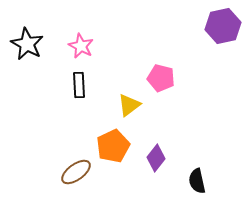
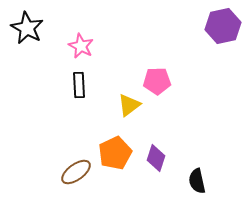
black star: moved 16 px up
pink pentagon: moved 4 px left, 3 px down; rotated 16 degrees counterclockwise
orange pentagon: moved 2 px right, 7 px down
purple diamond: rotated 20 degrees counterclockwise
